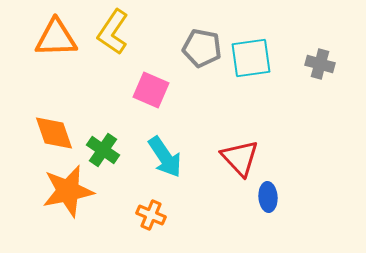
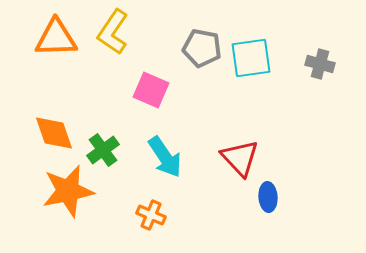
green cross: rotated 20 degrees clockwise
